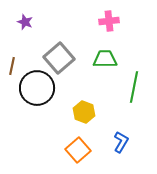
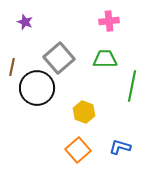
brown line: moved 1 px down
green line: moved 2 px left, 1 px up
blue L-shape: moved 1 px left, 5 px down; rotated 105 degrees counterclockwise
